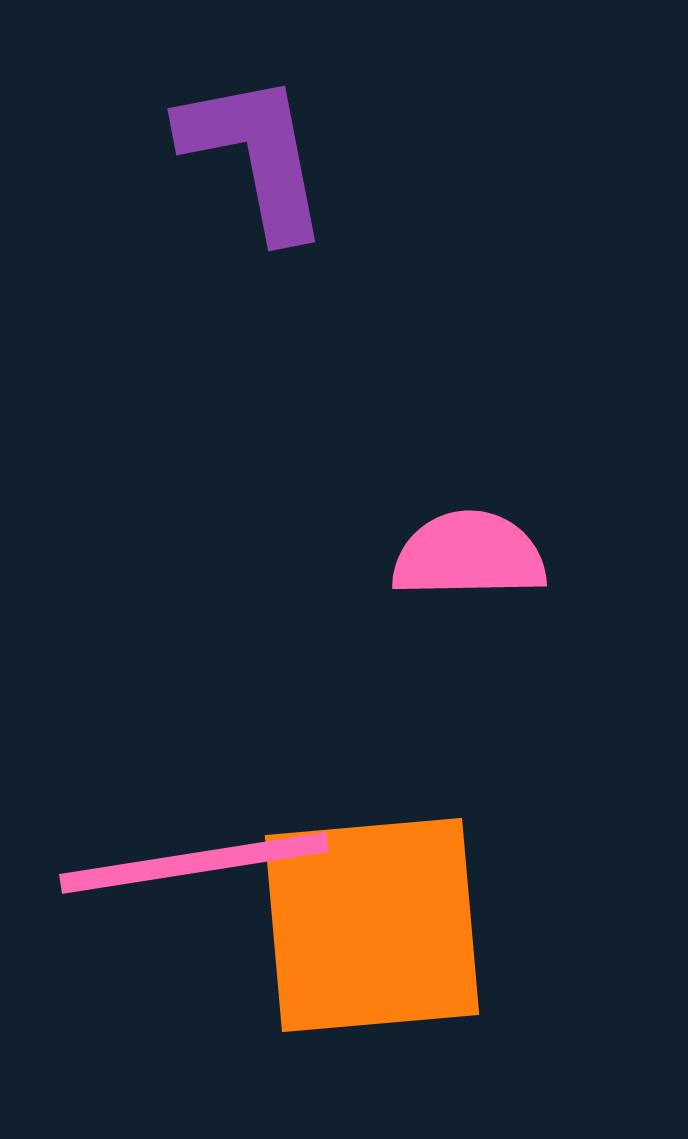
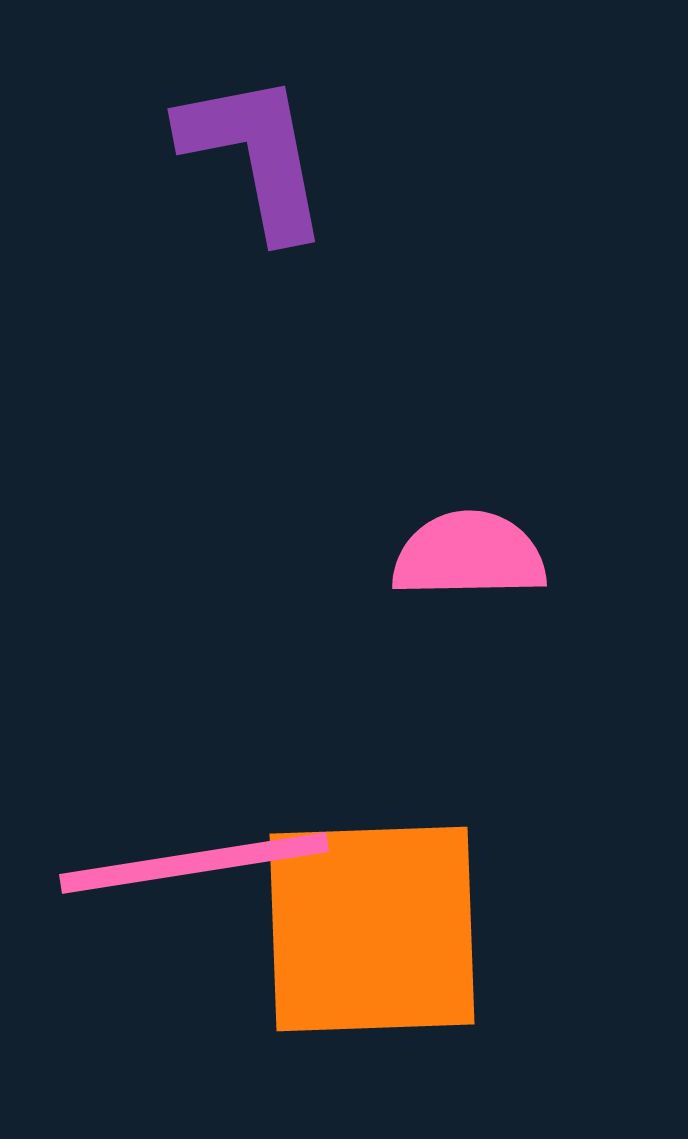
orange square: moved 4 px down; rotated 3 degrees clockwise
